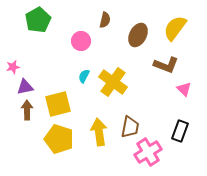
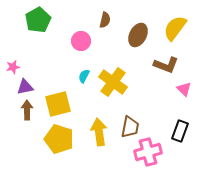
pink cross: rotated 16 degrees clockwise
